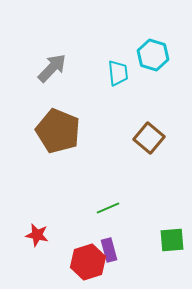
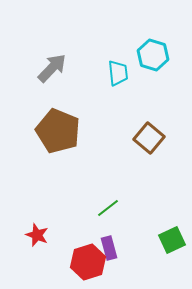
green line: rotated 15 degrees counterclockwise
red star: rotated 10 degrees clockwise
green square: rotated 20 degrees counterclockwise
purple rectangle: moved 2 px up
